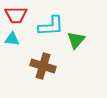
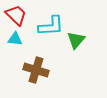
red trapezoid: rotated 135 degrees counterclockwise
cyan triangle: moved 3 px right
brown cross: moved 7 px left, 4 px down
